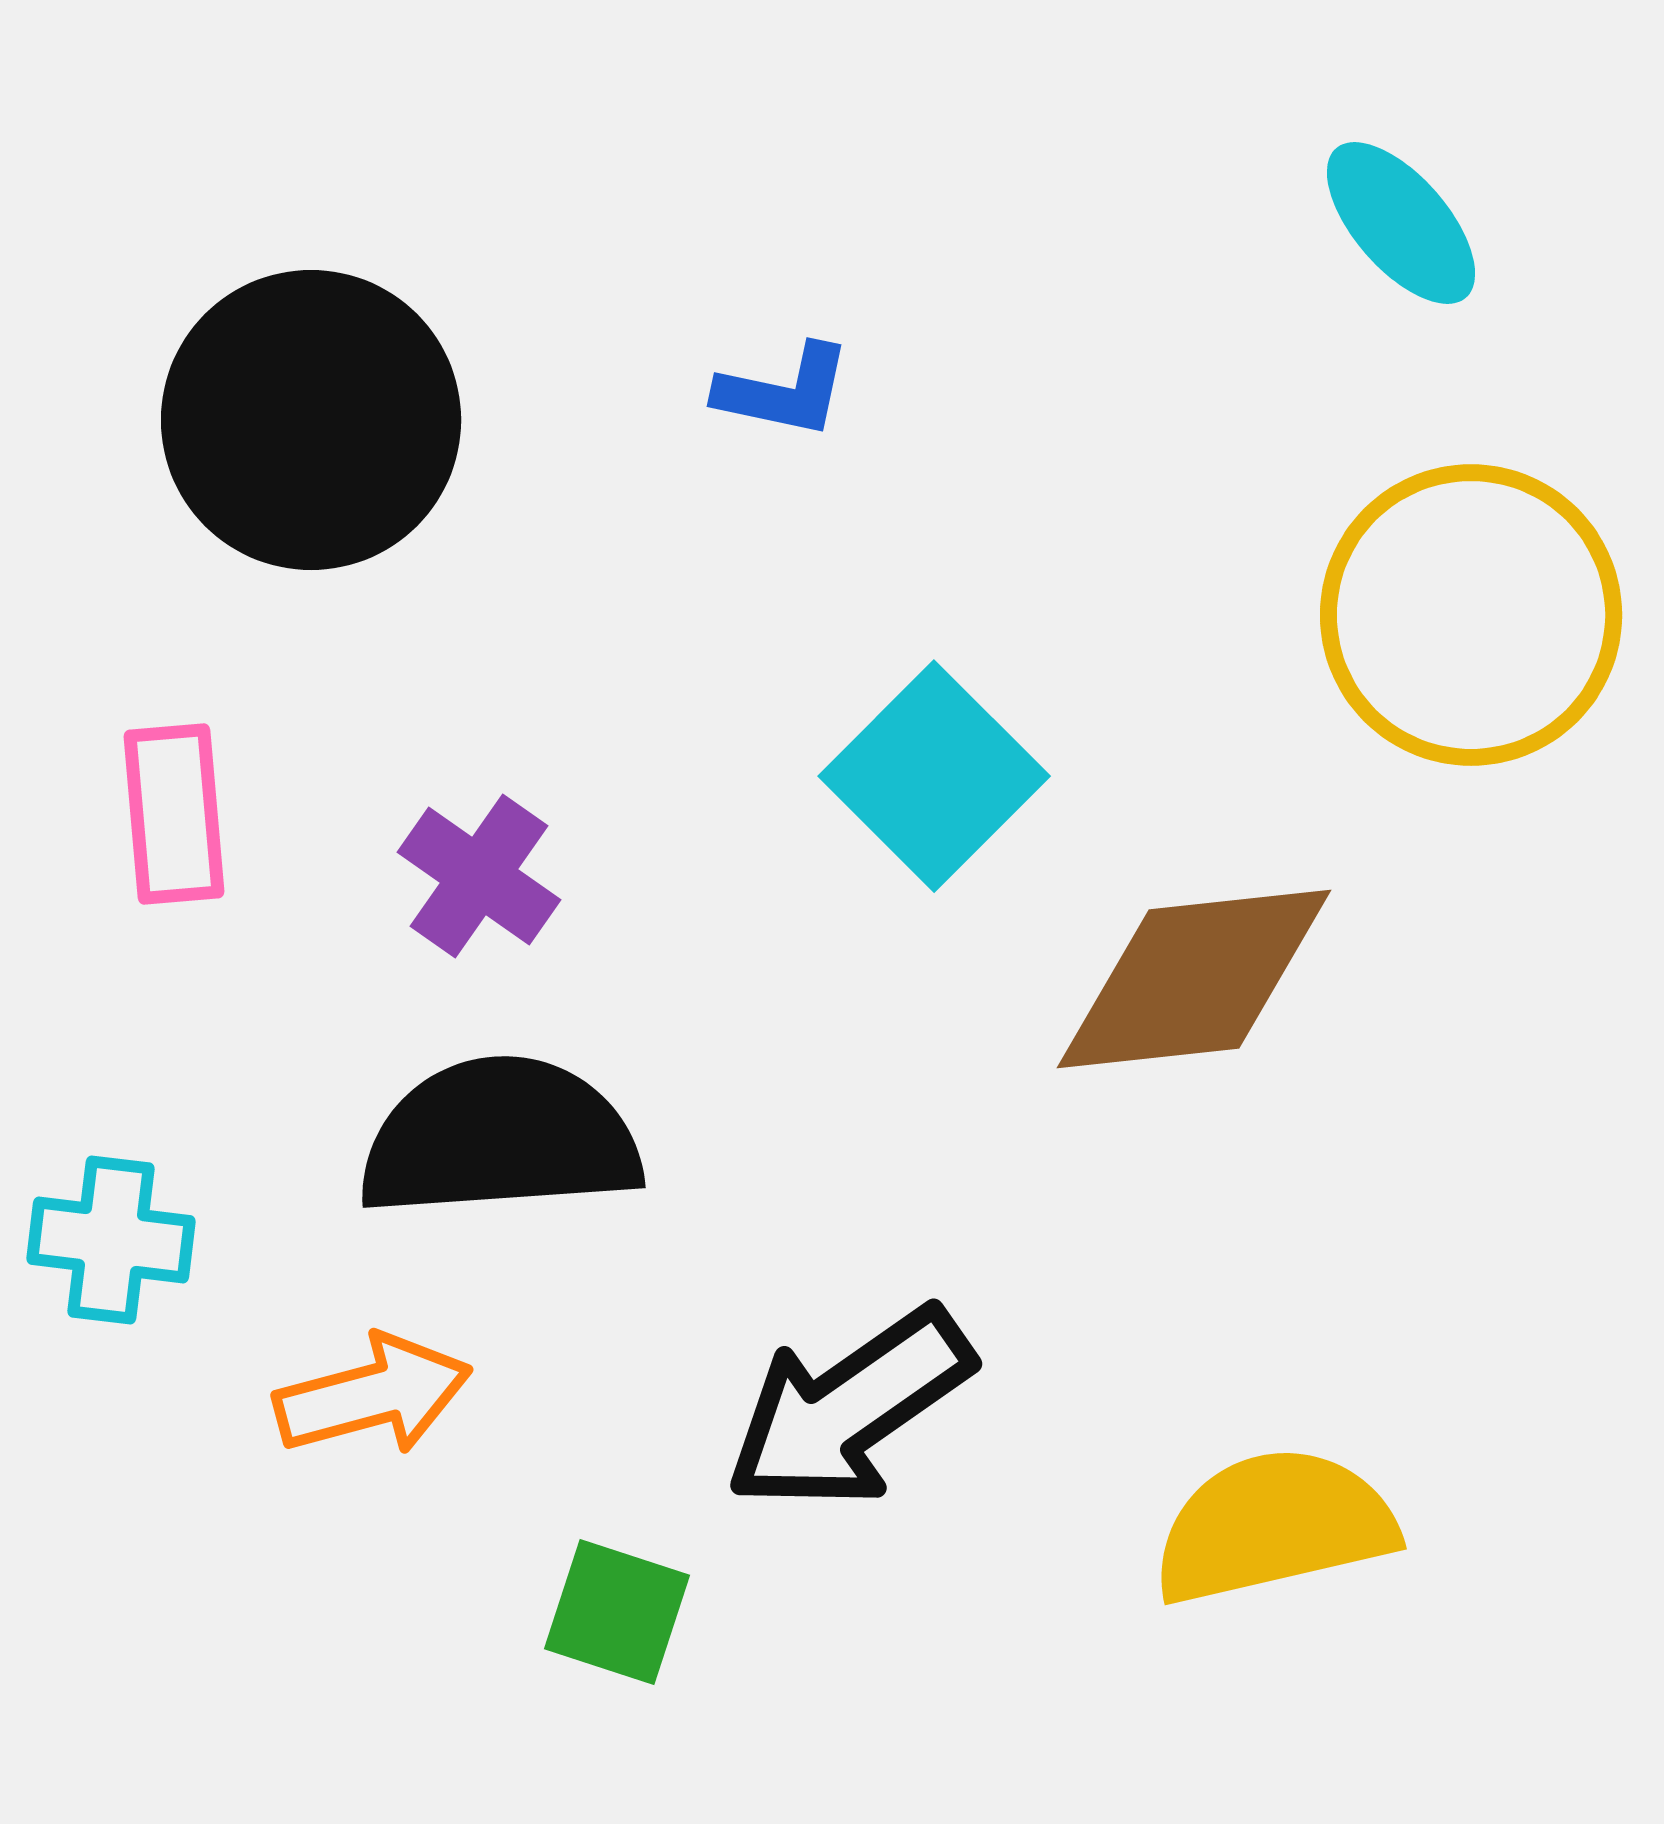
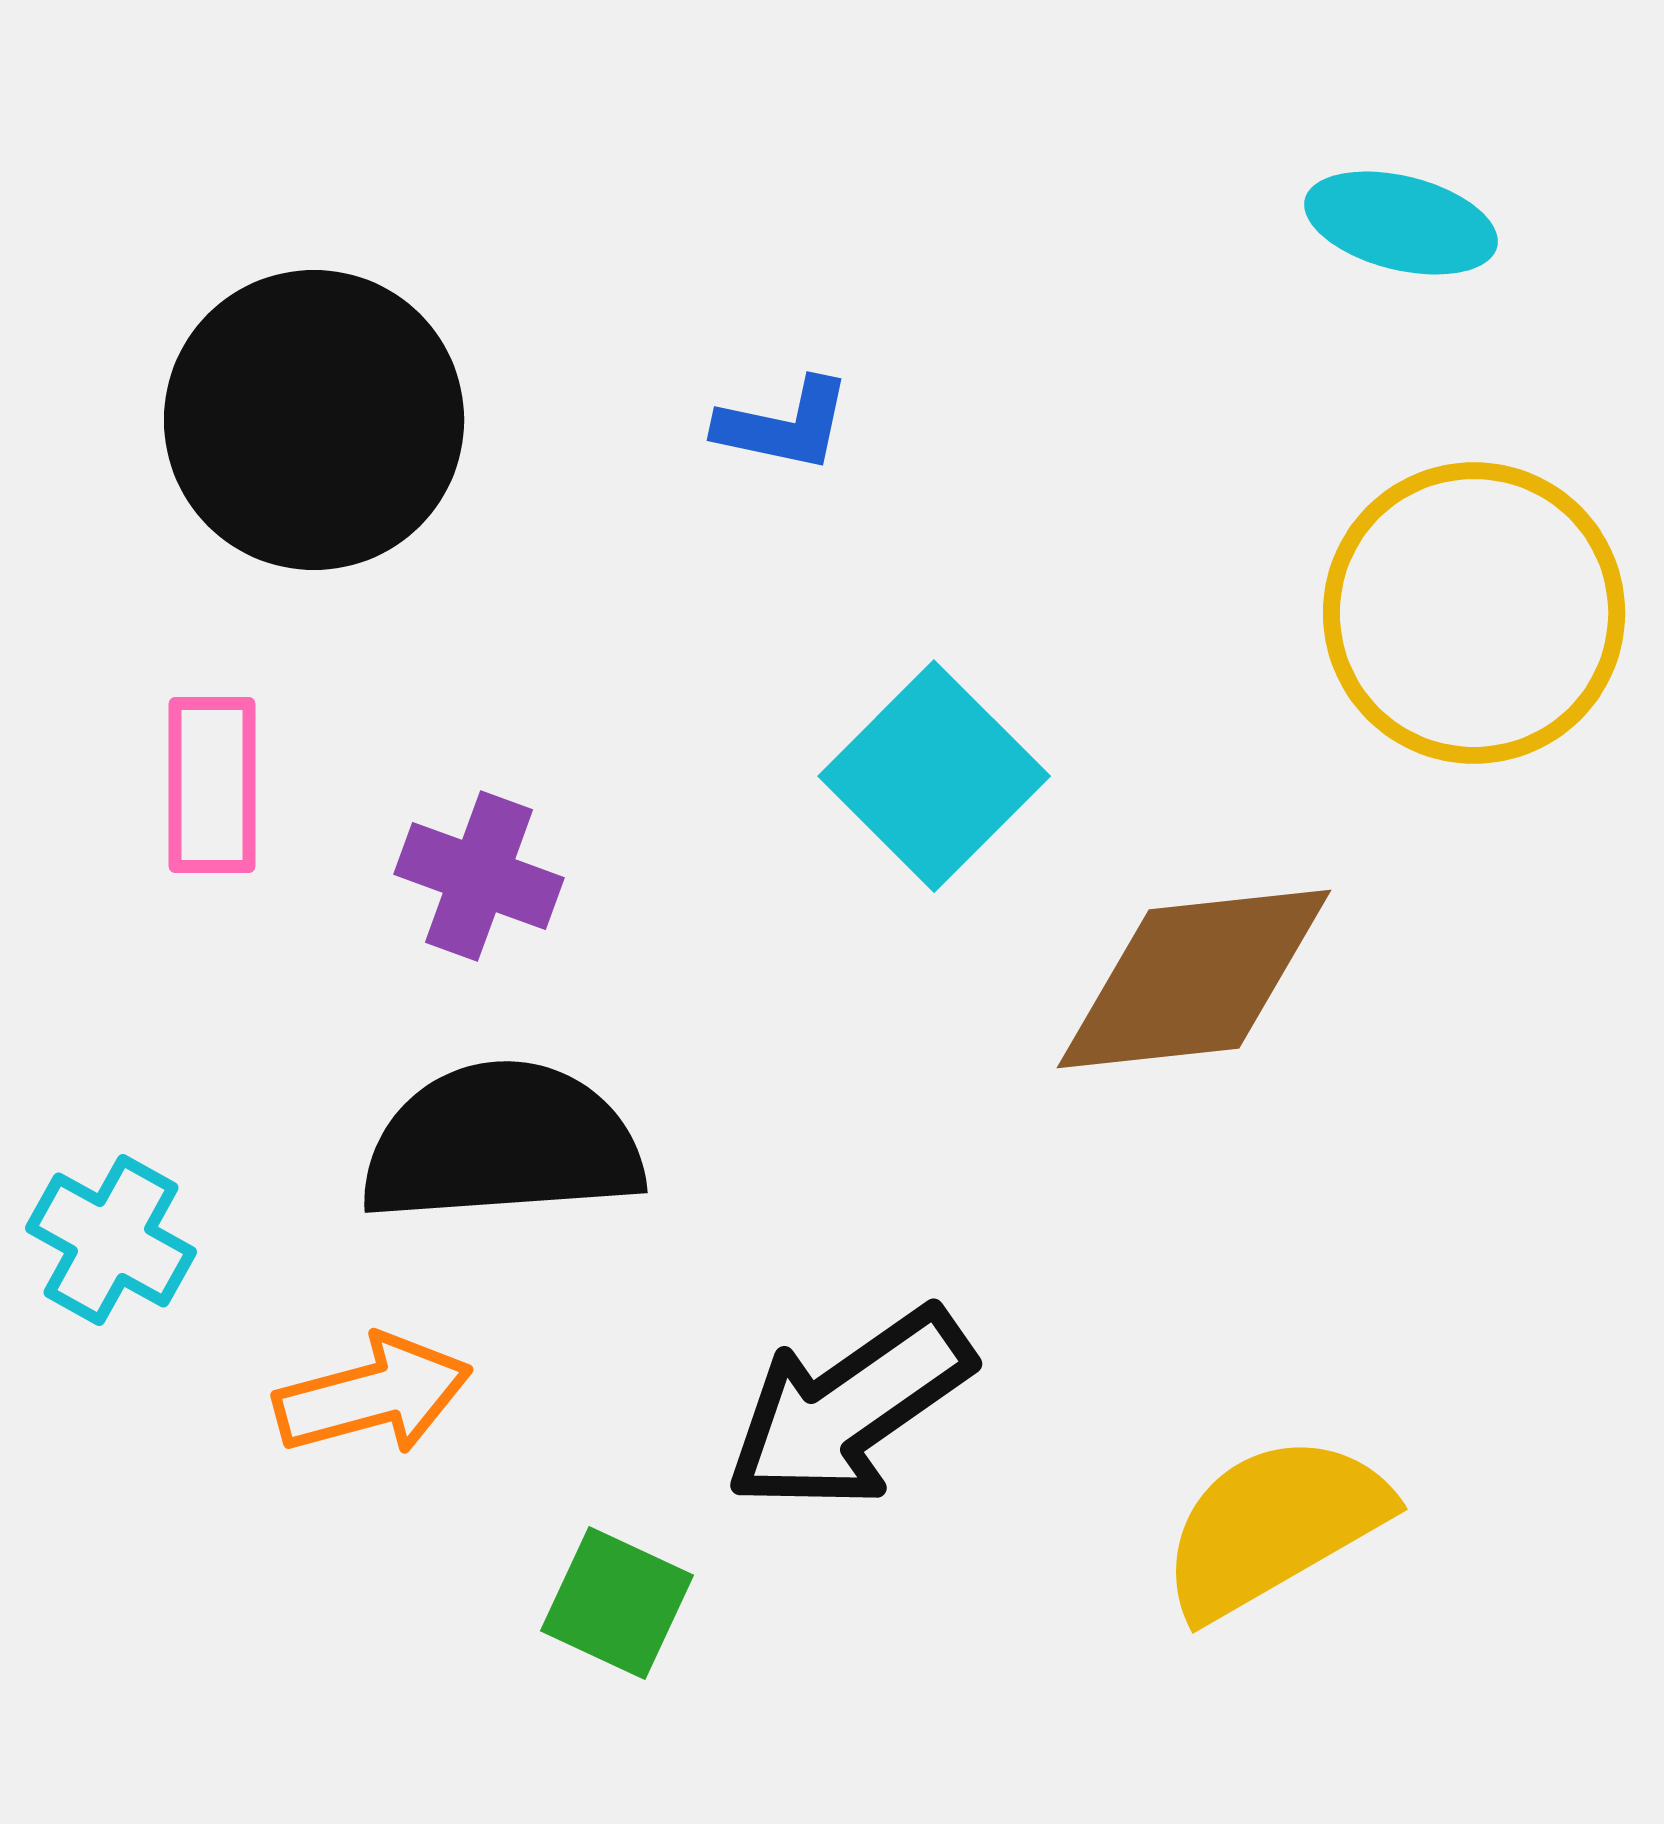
cyan ellipse: rotated 35 degrees counterclockwise
blue L-shape: moved 34 px down
black circle: moved 3 px right
yellow circle: moved 3 px right, 2 px up
pink rectangle: moved 38 px right, 29 px up; rotated 5 degrees clockwise
purple cross: rotated 15 degrees counterclockwise
black semicircle: moved 2 px right, 5 px down
cyan cross: rotated 22 degrees clockwise
yellow semicircle: rotated 17 degrees counterclockwise
green square: moved 9 px up; rotated 7 degrees clockwise
